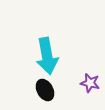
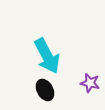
cyan arrow: rotated 18 degrees counterclockwise
